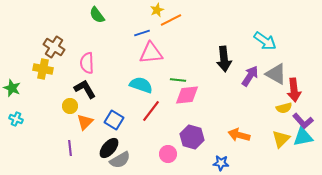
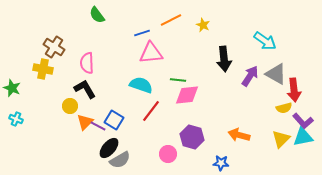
yellow star: moved 46 px right, 15 px down; rotated 24 degrees counterclockwise
purple line: moved 28 px right, 22 px up; rotated 56 degrees counterclockwise
